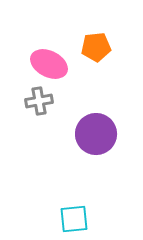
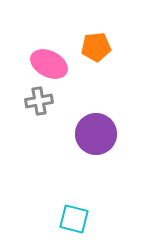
cyan square: rotated 20 degrees clockwise
